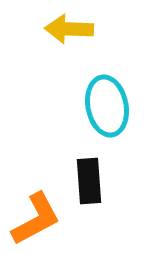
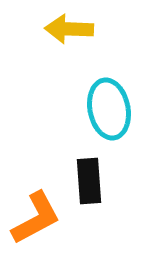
cyan ellipse: moved 2 px right, 3 px down
orange L-shape: moved 1 px up
